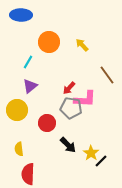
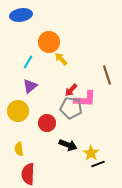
blue ellipse: rotated 10 degrees counterclockwise
yellow arrow: moved 21 px left, 14 px down
brown line: rotated 18 degrees clockwise
red arrow: moved 2 px right, 2 px down
yellow circle: moved 1 px right, 1 px down
black arrow: rotated 24 degrees counterclockwise
black line: moved 3 px left, 3 px down; rotated 24 degrees clockwise
